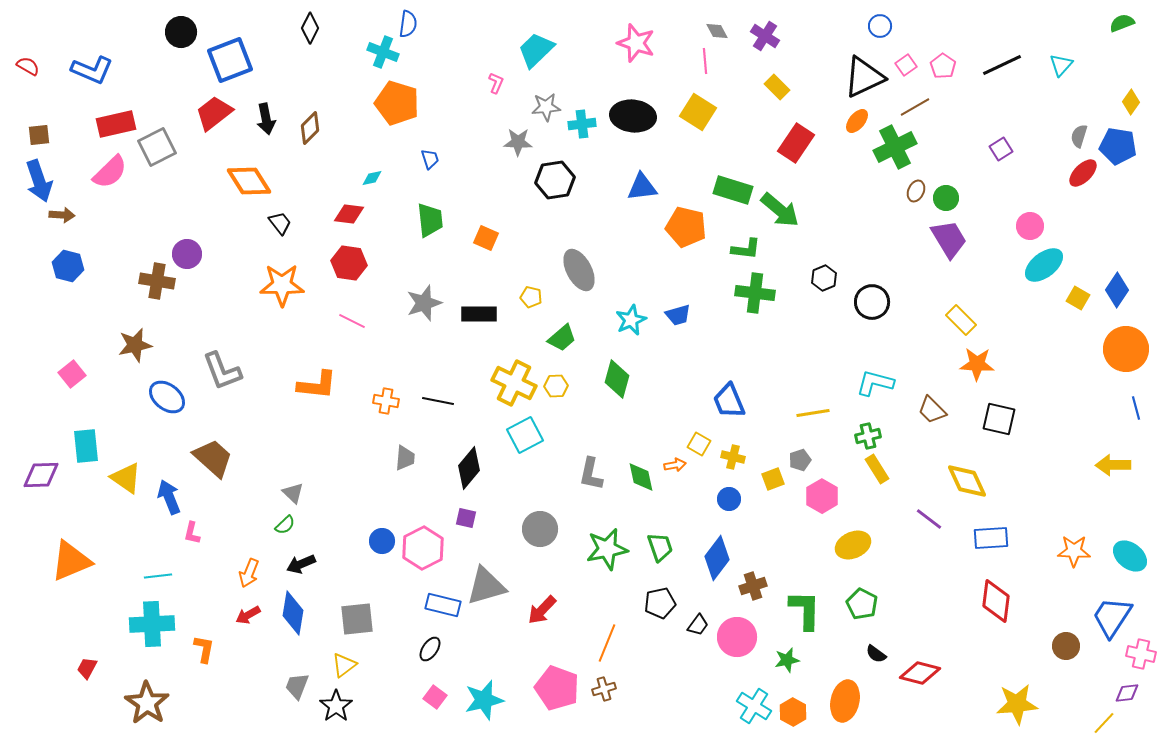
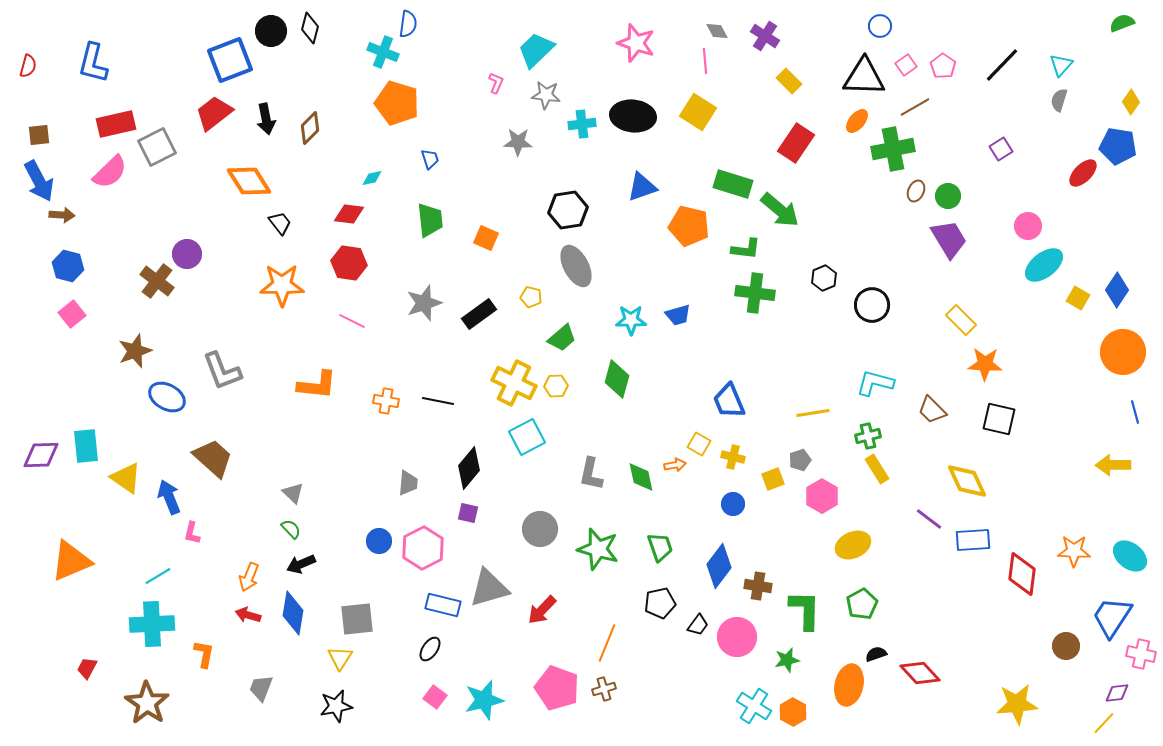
black diamond at (310, 28): rotated 12 degrees counterclockwise
black circle at (181, 32): moved 90 px right, 1 px up
black line at (1002, 65): rotated 21 degrees counterclockwise
red semicircle at (28, 66): rotated 75 degrees clockwise
blue L-shape at (92, 70): moved 1 px right, 7 px up; rotated 81 degrees clockwise
black triangle at (864, 77): rotated 27 degrees clockwise
yellow rectangle at (777, 87): moved 12 px right, 6 px up
gray star at (546, 107): moved 12 px up; rotated 12 degrees clockwise
gray semicircle at (1079, 136): moved 20 px left, 36 px up
green cross at (895, 147): moved 2 px left, 2 px down; rotated 15 degrees clockwise
black hexagon at (555, 180): moved 13 px right, 30 px down
blue arrow at (39, 181): rotated 9 degrees counterclockwise
blue triangle at (642, 187): rotated 12 degrees counterclockwise
green rectangle at (733, 190): moved 6 px up
green circle at (946, 198): moved 2 px right, 2 px up
pink circle at (1030, 226): moved 2 px left
orange pentagon at (686, 227): moved 3 px right, 1 px up
gray ellipse at (579, 270): moved 3 px left, 4 px up
brown cross at (157, 281): rotated 28 degrees clockwise
black circle at (872, 302): moved 3 px down
black rectangle at (479, 314): rotated 36 degrees counterclockwise
cyan star at (631, 320): rotated 24 degrees clockwise
brown star at (135, 345): moved 6 px down; rotated 8 degrees counterclockwise
orange circle at (1126, 349): moved 3 px left, 3 px down
orange star at (977, 364): moved 8 px right
pink square at (72, 374): moved 60 px up
blue ellipse at (167, 397): rotated 9 degrees counterclockwise
blue line at (1136, 408): moved 1 px left, 4 px down
cyan square at (525, 435): moved 2 px right, 2 px down
gray trapezoid at (405, 458): moved 3 px right, 25 px down
purple diamond at (41, 475): moved 20 px up
blue circle at (729, 499): moved 4 px right, 5 px down
purple square at (466, 518): moved 2 px right, 5 px up
green semicircle at (285, 525): moved 6 px right, 4 px down; rotated 90 degrees counterclockwise
blue rectangle at (991, 538): moved 18 px left, 2 px down
blue circle at (382, 541): moved 3 px left
green star at (607, 549): moved 9 px left; rotated 27 degrees clockwise
blue diamond at (717, 558): moved 2 px right, 8 px down
orange arrow at (249, 573): moved 4 px down
cyan line at (158, 576): rotated 24 degrees counterclockwise
gray triangle at (486, 586): moved 3 px right, 2 px down
brown cross at (753, 586): moved 5 px right; rotated 28 degrees clockwise
red diamond at (996, 601): moved 26 px right, 27 px up
green pentagon at (862, 604): rotated 16 degrees clockwise
red arrow at (248, 615): rotated 45 degrees clockwise
orange L-shape at (204, 649): moved 5 px down
black semicircle at (876, 654): rotated 125 degrees clockwise
yellow triangle at (344, 665): moved 4 px left, 7 px up; rotated 20 degrees counterclockwise
red diamond at (920, 673): rotated 33 degrees clockwise
gray trapezoid at (297, 686): moved 36 px left, 2 px down
purple diamond at (1127, 693): moved 10 px left
orange ellipse at (845, 701): moved 4 px right, 16 px up
black star at (336, 706): rotated 24 degrees clockwise
